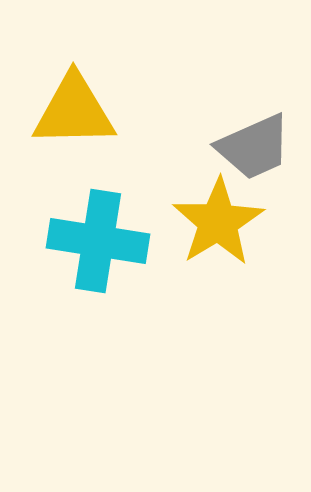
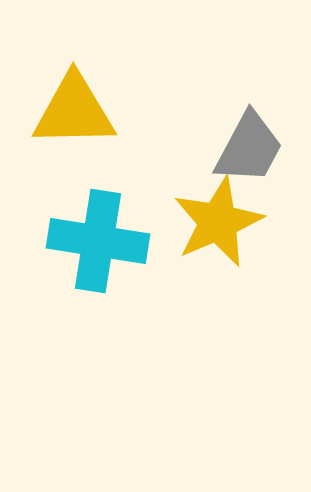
gray trapezoid: moved 5 px left, 1 px down; rotated 38 degrees counterclockwise
yellow star: rotated 8 degrees clockwise
